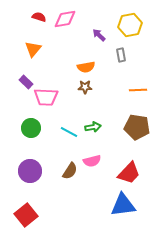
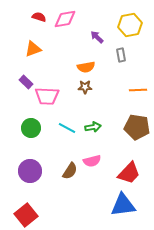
purple arrow: moved 2 px left, 2 px down
orange triangle: rotated 30 degrees clockwise
pink trapezoid: moved 1 px right, 1 px up
cyan line: moved 2 px left, 4 px up
